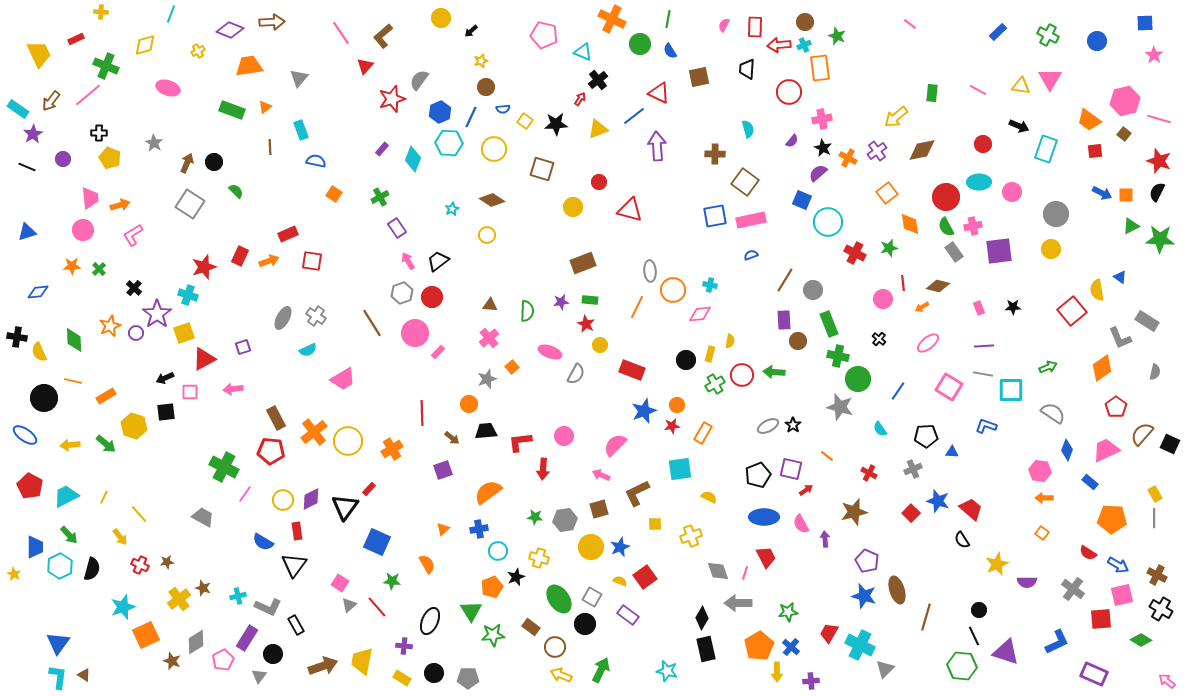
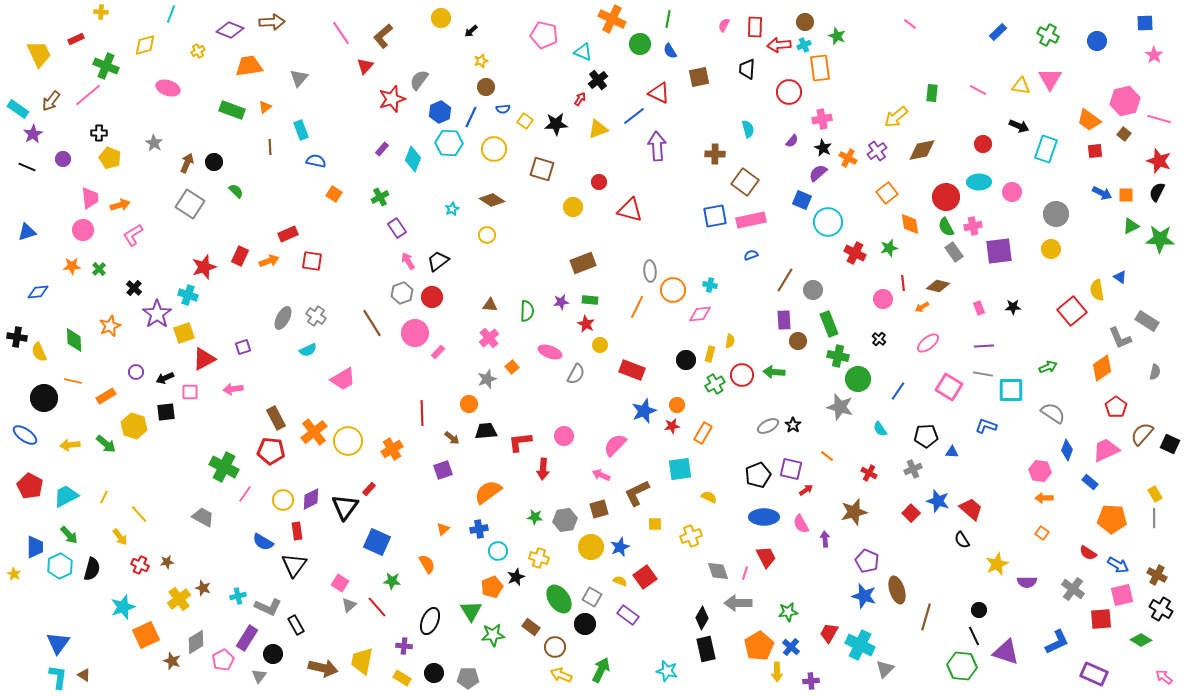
purple circle at (136, 333): moved 39 px down
brown arrow at (323, 666): moved 2 px down; rotated 32 degrees clockwise
pink arrow at (1167, 681): moved 3 px left, 4 px up
